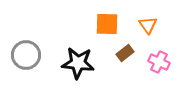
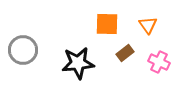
gray circle: moved 3 px left, 5 px up
black star: rotated 12 degrees counterclockwise
